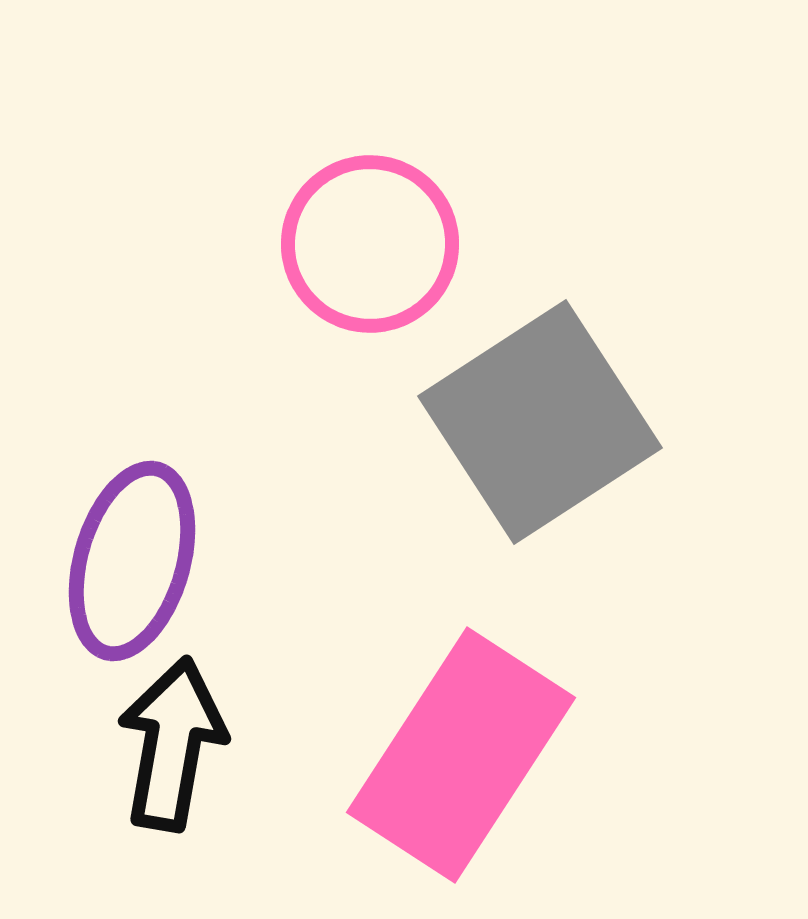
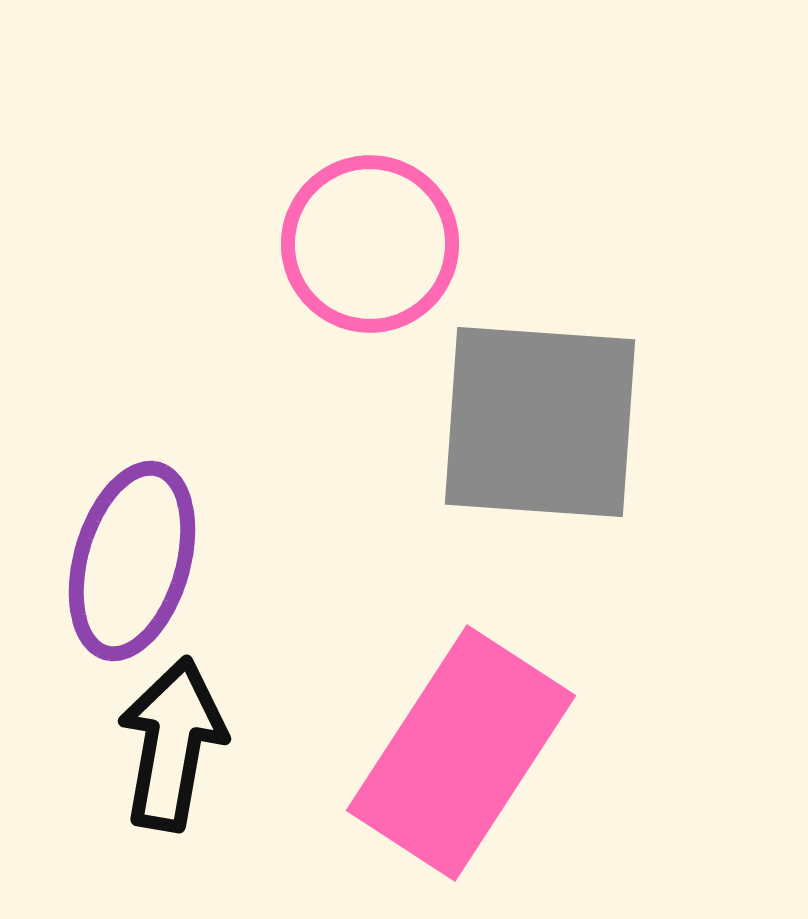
gray square: rotated 37 degrees clockwise
pink rectangle: moved 2 px up
